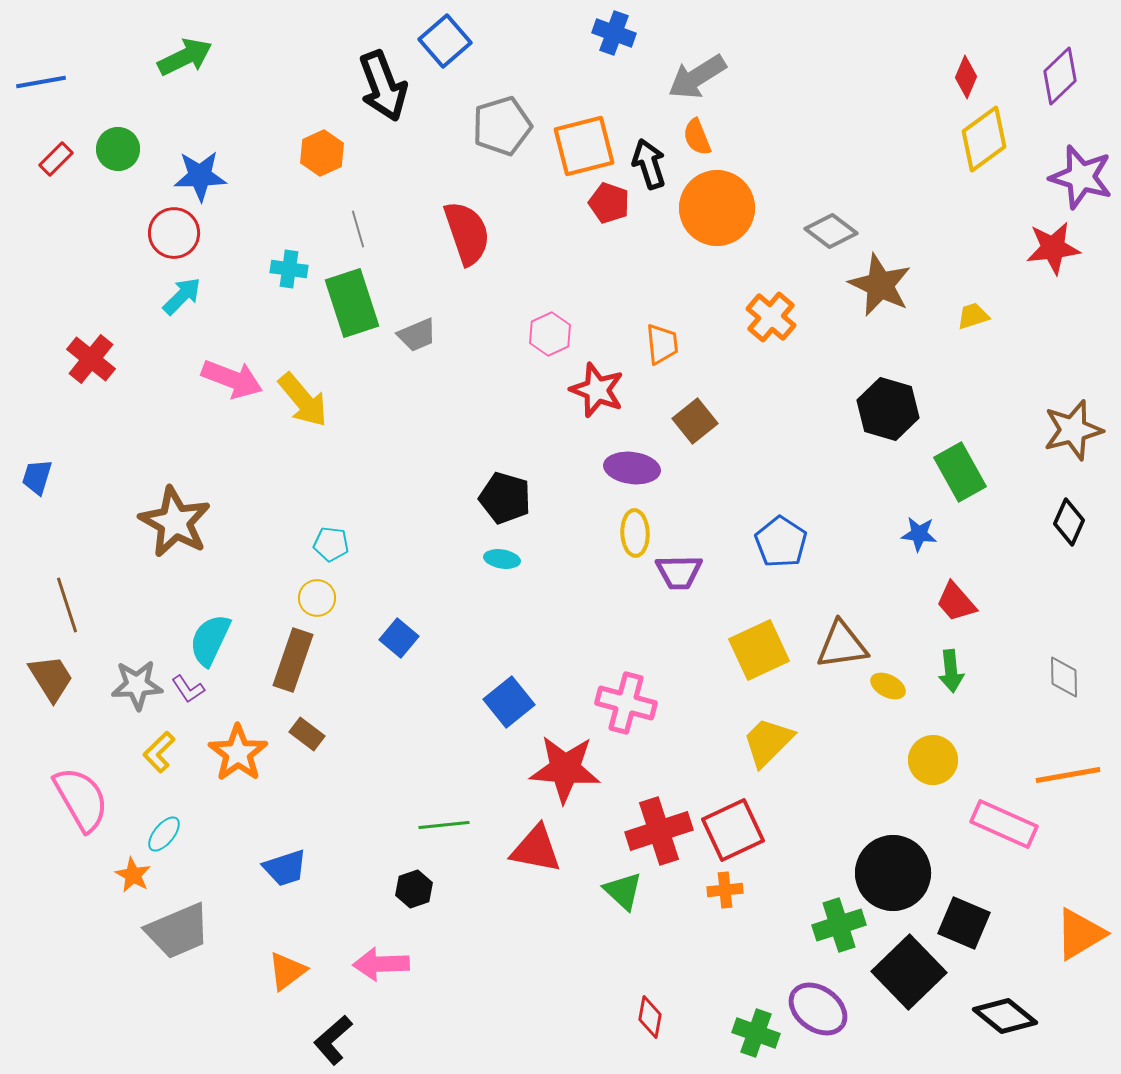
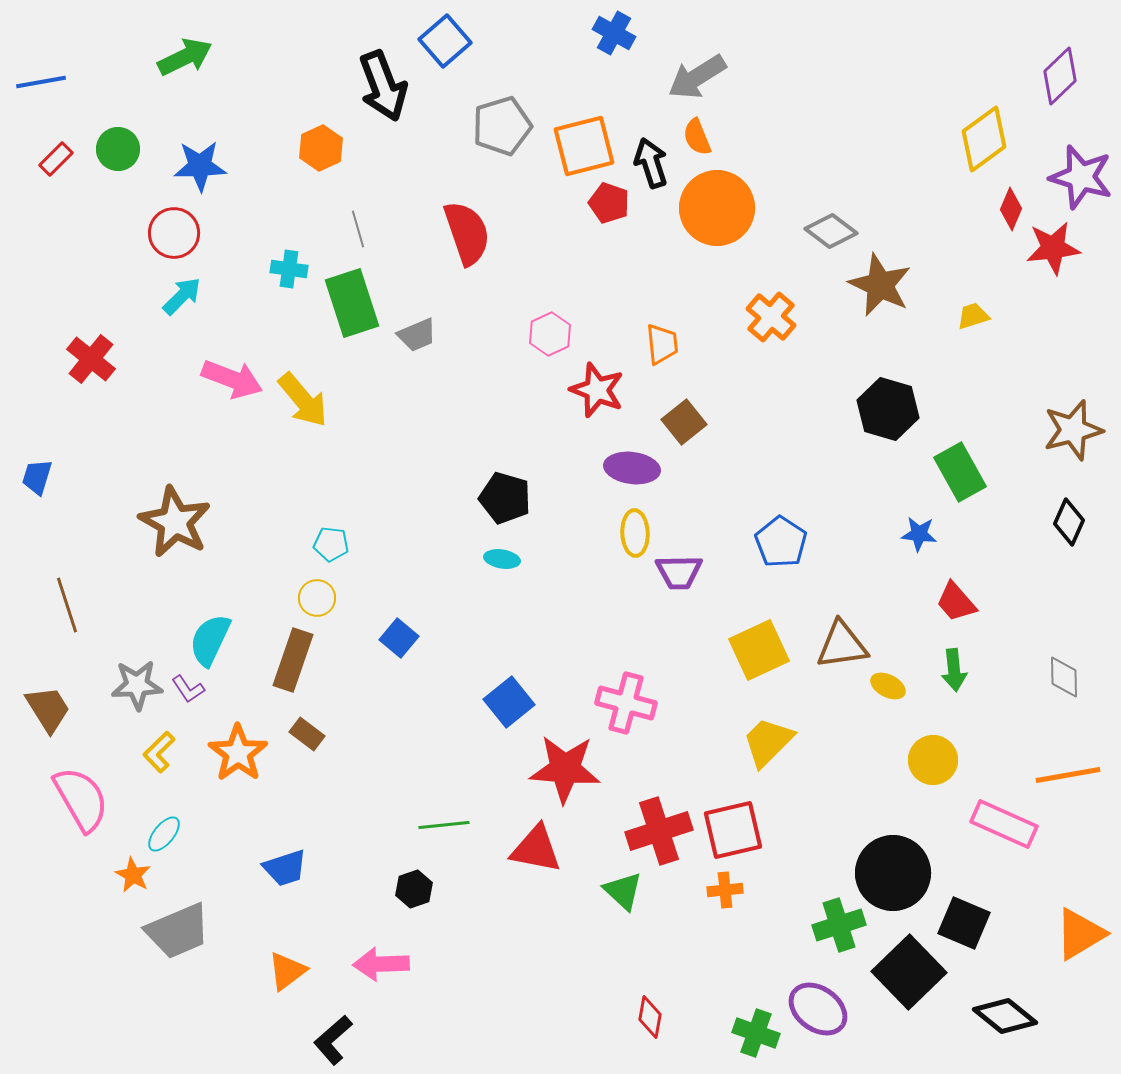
blue cross at (614, 33): rotated 9 degrees clockwise
red diamond at (966, 77): moved 45 px right, 132 px down
orange hexagon at (322, 153): moved 1 px left, 5 px up
black arrow at (649, 164): moved 2 px right, 1 px up
blue star at (200, 176): moved 10 px up
brown square at (695, 421): moved 11 px left, 1 px down
green arrow at (951, 671): moved 3 px right, 1 px up
brown trapezoid at (51, 678): moved 3 px left, 31 px down
red square at (733, 830): rotated 12 degrees clockwise
